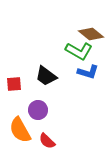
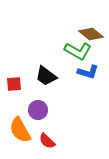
green L-shape: moved 1 px left
